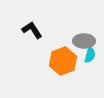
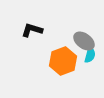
black L-shape: rotated 40 degrees counterclockwise
gray ellipse: rotated 35 degrees clockwise
